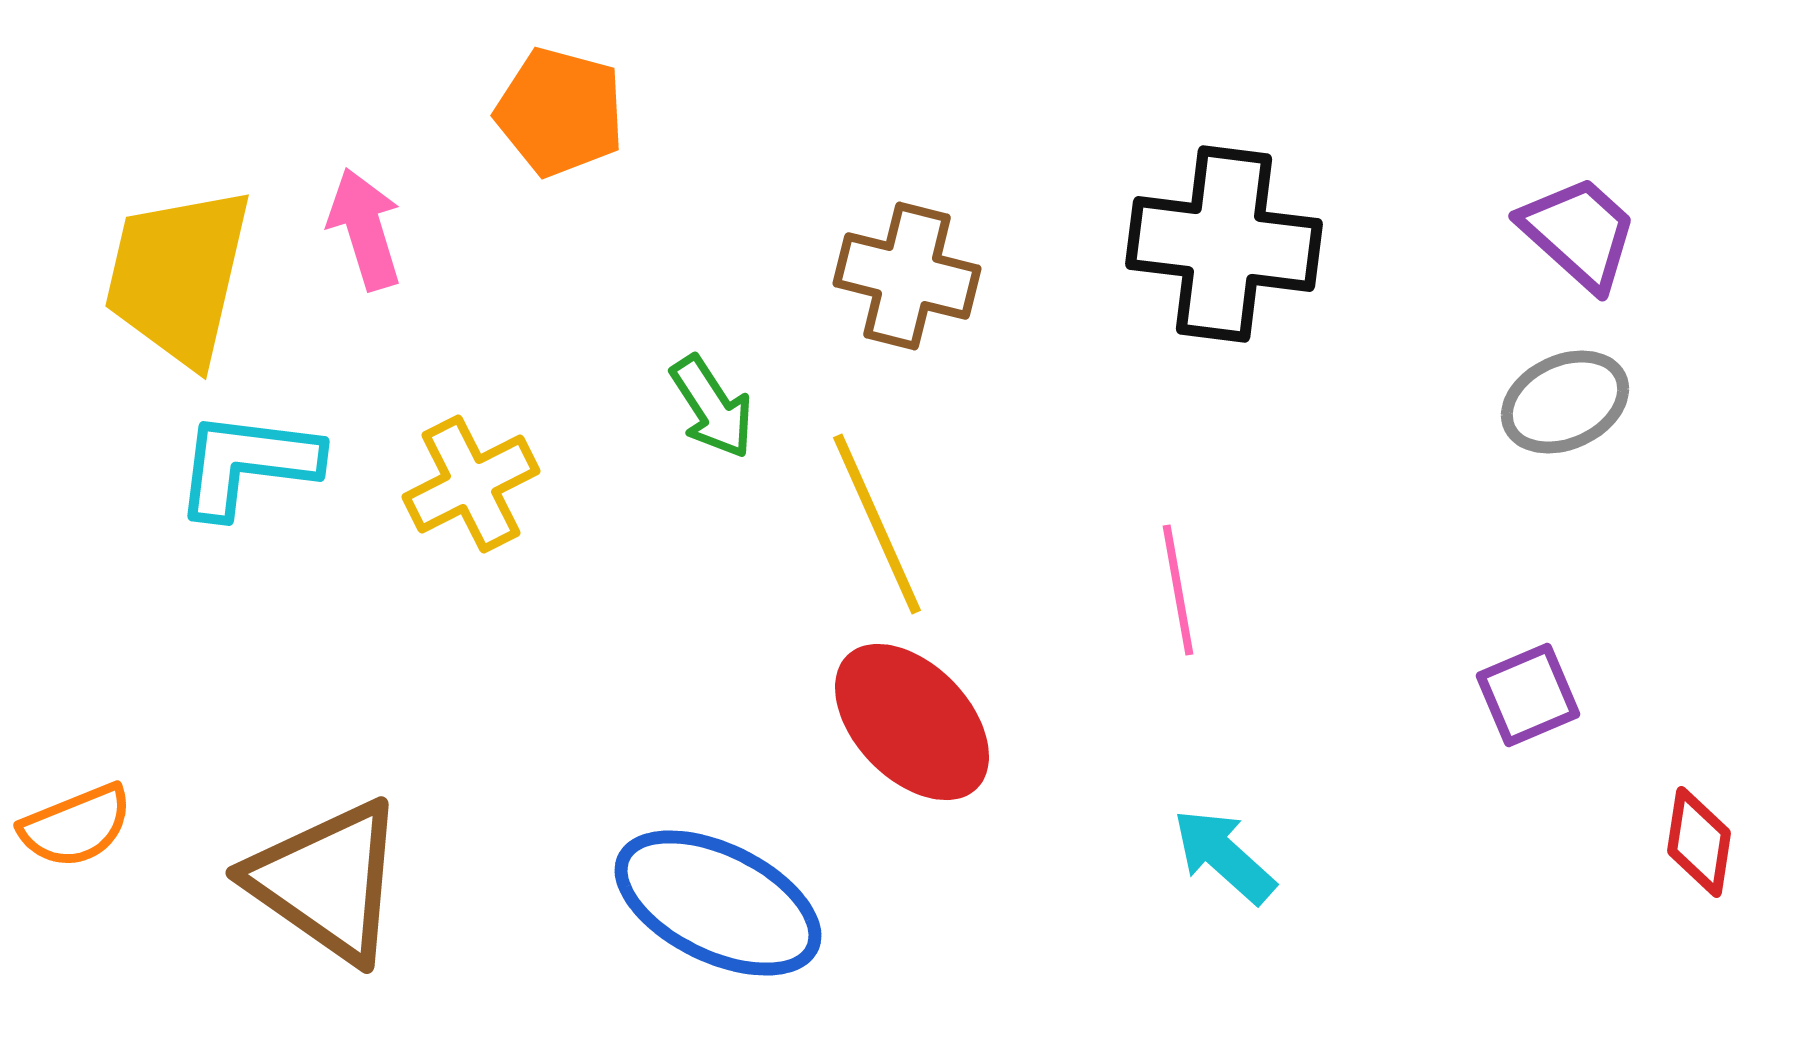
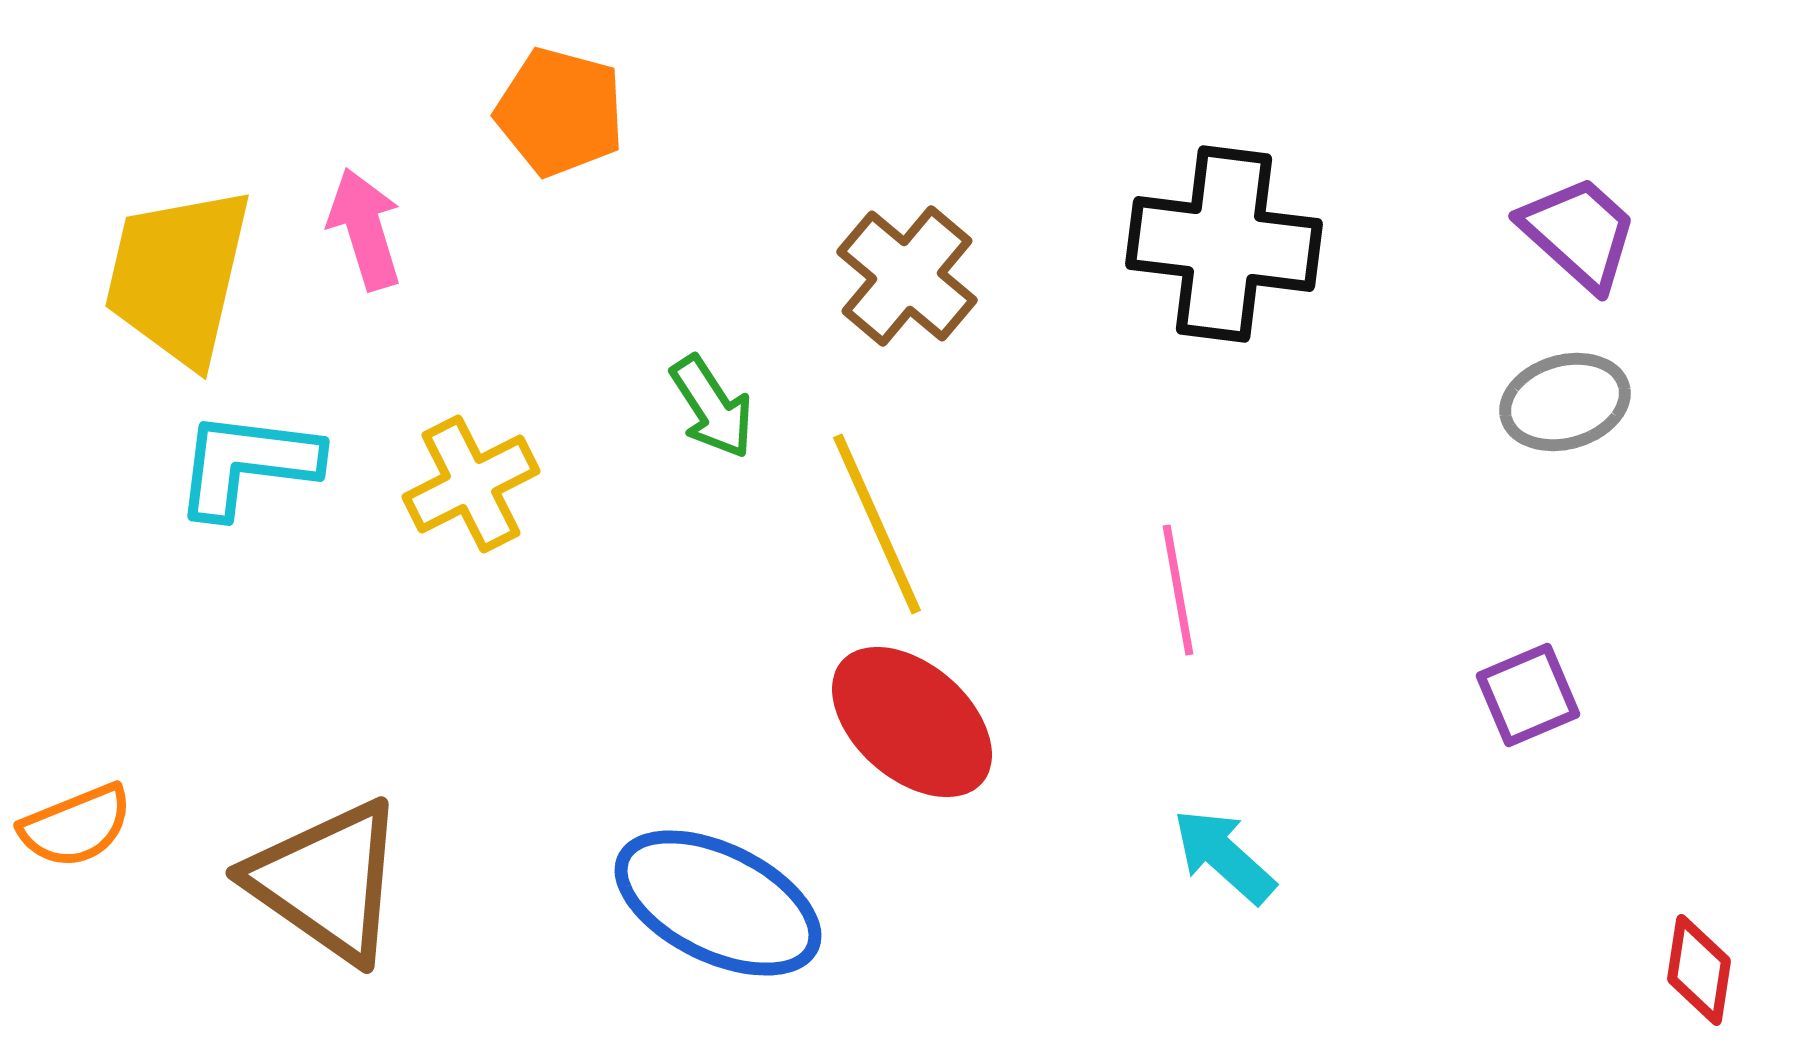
brown cross: rotated 26 degrees clockwise
gray ellipse: rotated 9 degrees clockwise
red ellipse: rotated 5 degrees counterclockwise
red diamond: moved 128 px down
